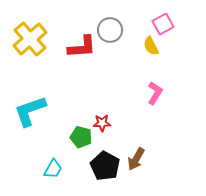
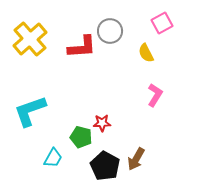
pink square: moved 1 px left, 1 px up
gray circle: moved 1 px down
yellow semicircle: moved 5 px left, 7 px down
pink L-shape: moved 2 px down
cyan trapezoid: moved 11 px up
